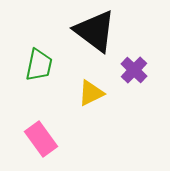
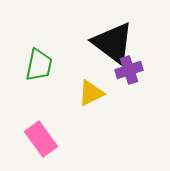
black triangle: moved 18 px right, 12 px down
purple cross: moved 5 px left; rotated 28 degrees clockwise
